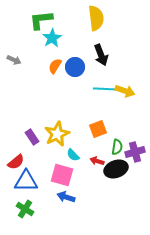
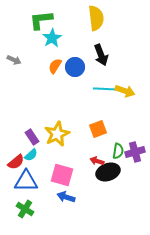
green semicircle: moved 1 px right, 4 px down
cyan semicircle: moved 42 px left; rotated 88 degrees counterclockwise
black ellipse: moved 8 px left, 3 px down
